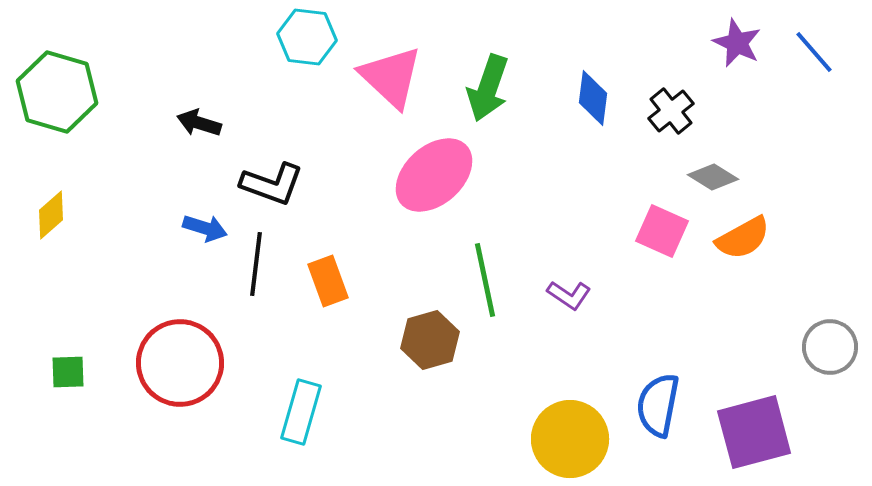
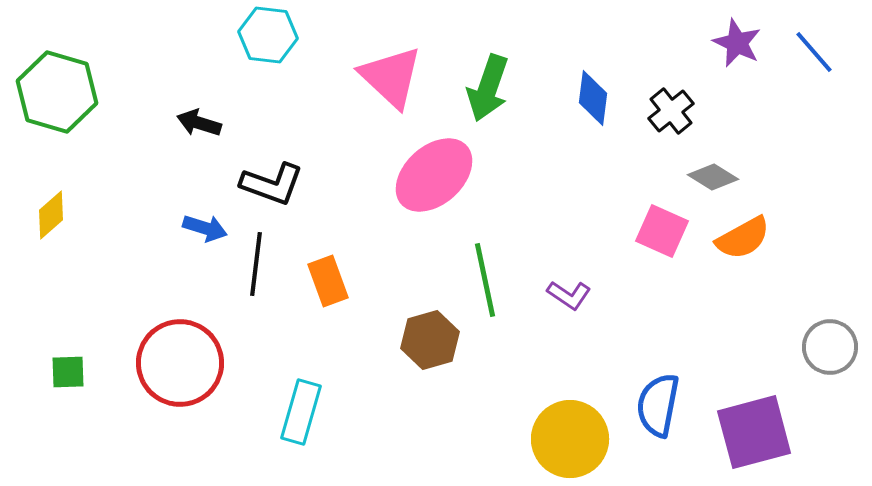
cyan hexagon: moved 39 px left, 2 px up
